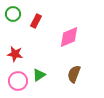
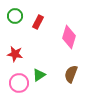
green circle: moved 2 px right, 2 px down
red rectangle: moved 2 px right, 1 px down
pink diamond: rotated 50 degrees counterclockwise
brown semicircle: moved 3 px left
pink circle: moved 1 px right, 2 px down
